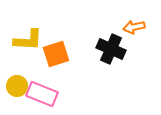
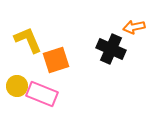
yellow L-shape: rotated 116 degrees counterclockwise
orange square: moved 6 px down
